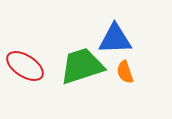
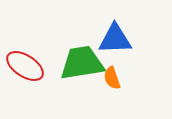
green trapezoid: moved 3 px up; rotated 9 degrees clockwise
orange semicircle: moved 13 px left, 6 px down
